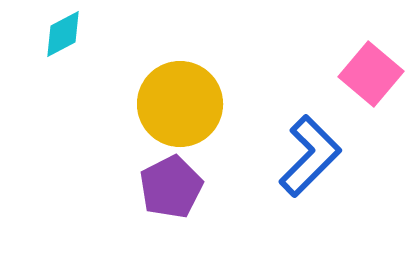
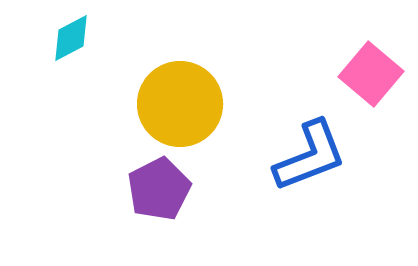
cyan diamond: moved 8 px right, 4 px down
blue L-shape: rotated 24 degrees clockwise
purple pentagon: moved 12 px left, 2 px down
